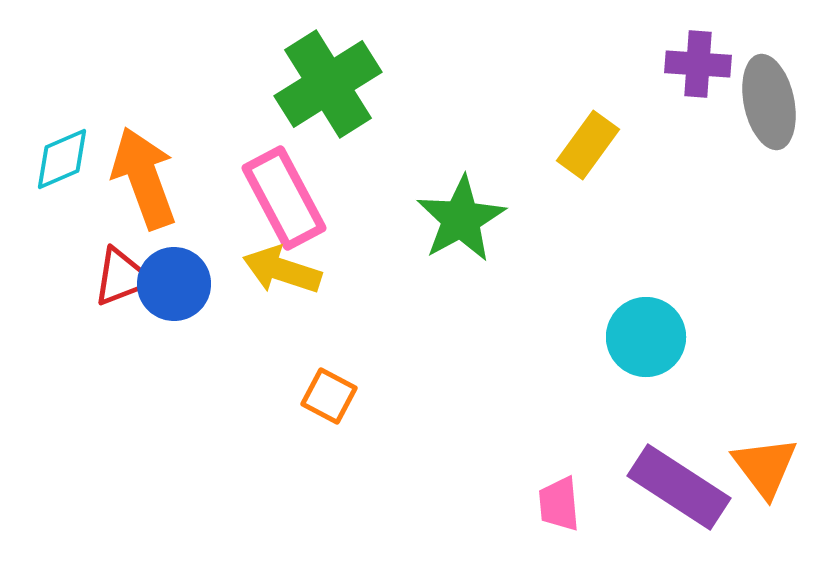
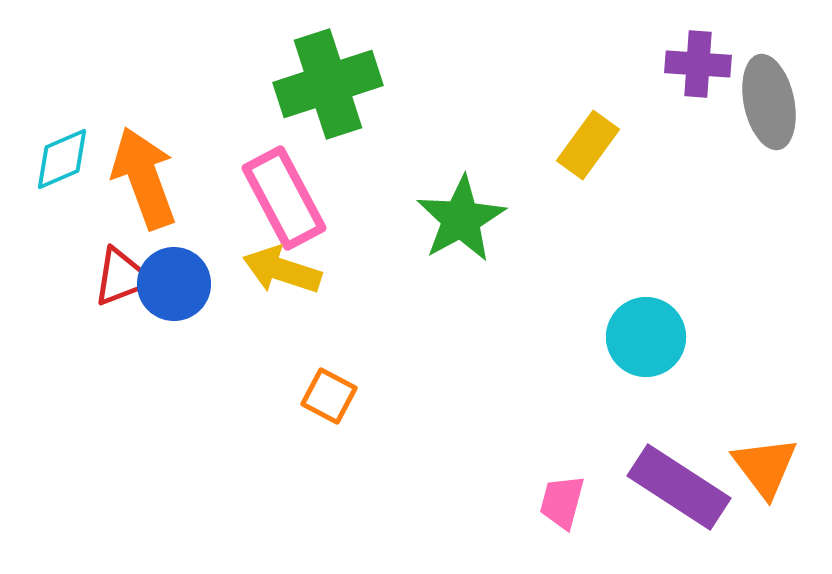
green cross: rotated 14 degrees clockwise
pink trapezoid: moved 3 px right, 2 px up; rotated 20 degrees clockwise
